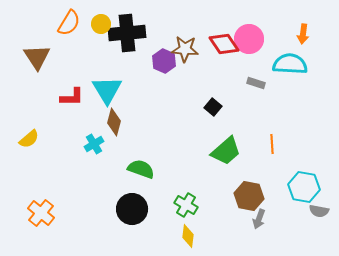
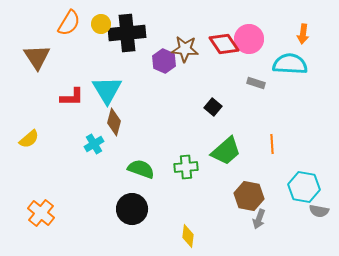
green cross: moved 38 px up; rotated 35 degrees counterclockwise
